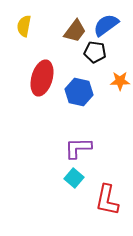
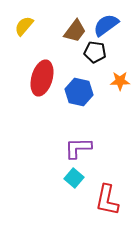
yellow semicircle: rotated 30 degrees clockwise
